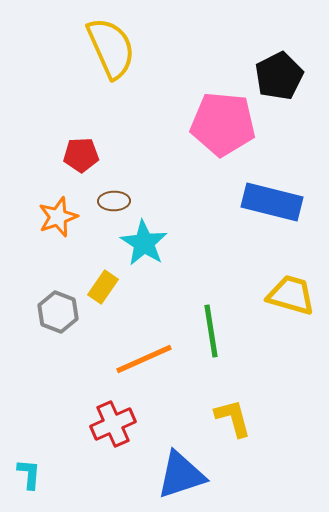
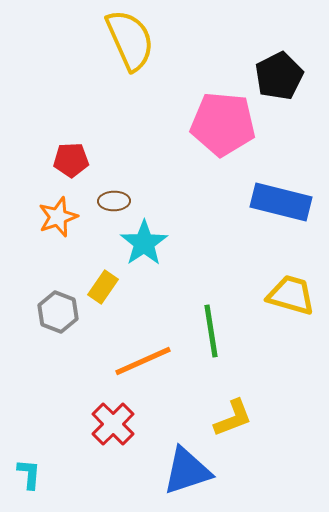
yellow semicircle: moved 19 px right, 8 px up
red pentagon: moved 10 px left, 5 px down
blue rectangle: moved 9 px right
cyan star: rotated 6 degrees clockwise
orange line: moved 1 px left, 2 px down
yellow L-shape: rotated 84 degrees clockwise
red cross: rotated 21 degrees counterclockwise
blue triangle: moved 6 px right, 4 px up
